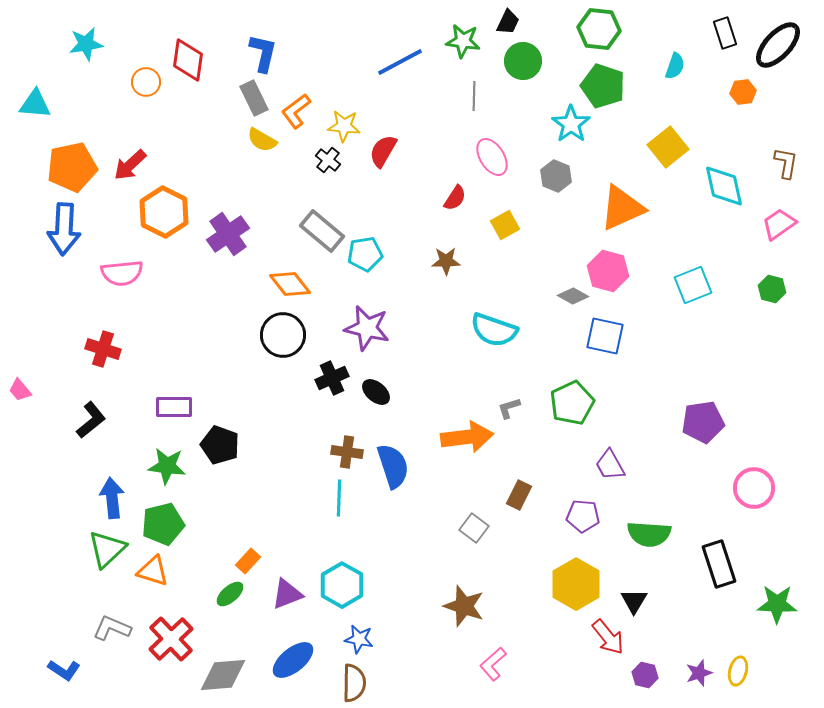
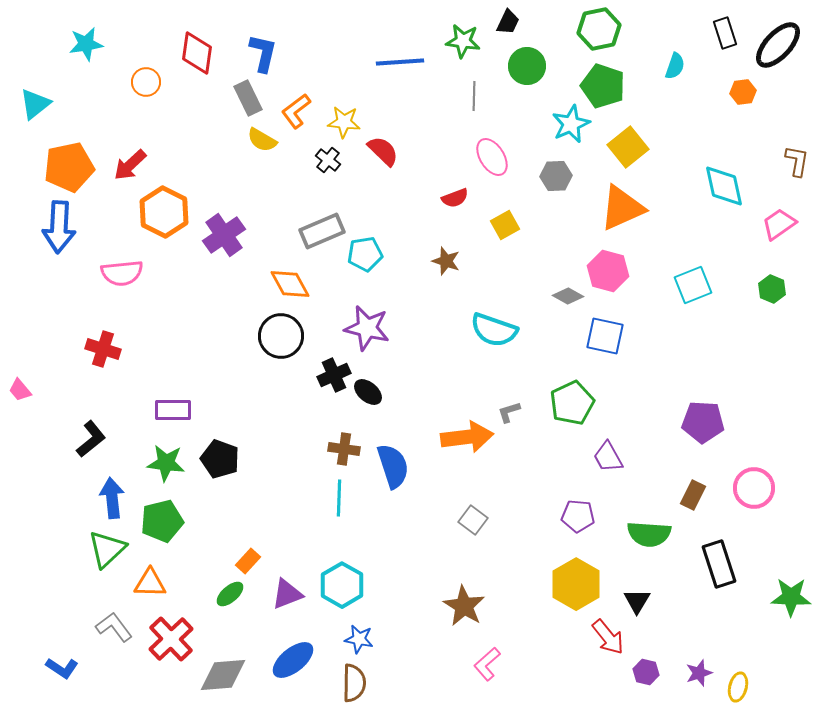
green hexagon at (599, 29): rotated 18 degrees counterclockwise
red diamond at (188, 60): moved 9 px right, 7 px up
green circle at (523, 61): moved 4 px right, 5 px down
blue line at (400, 62): rotated 24 degrees clockwise
gray rectangle at (254, 98): moved 6 px left
cyan triangle at (35, 104): rotated 44 degrees counterclockwise
cyan star at (571, 124): rotated 12 degrees clockwise
yellow star at (344, 126): moved 4 px up
yellow square at (668, 147): moved 40 px left
red semicircle at (383, 151): rotated 104 degrees clockwise
brown L-shape at (786, 163): moved 11 px right, 2 px up
orange pentagon at (72, 167): moved 3 px left
gray hexagon at (556, 176): rotated 24 degrees counterclockwise
red semicircle at (455, 198): rotated 36 degrees clockwise
blue arrow at (64, 229): moved 5 px left, 2 px up
gray rectangle at (322, 231): rotated 63 degrees counterclockwise
purple cross at (228, 234): moved 4 px left, 1 px down
brown star at (446, 261): rotated 20 degrees clockwise
orange diamond at (290, 284): rotated 9 degrees clockwise
green hexagon at (772, 289): rotated 8 degrees clockwise
gray diamond at (573, 296): moved 5 px left
black circle at (283, 335): moved 2 px left, 1 px down
black cross at (332, 378): moved 2 px right, 3 px up
black ellipse at (376, 392): moved 8 px left
purple rectangle at (174, 407): moved 1 px left, 3 px down
gray L-shape at (509, 408): moved 4 px down
black L-shape at (91, 420): moved 19 px down
purple pentagon at (703, 422): rotated 12 degrees clockwise
black pentagon at (220, 445): moved 14 px down
brown cross at (347, 452): moved 3 px left, 3 px up
purple trapezoid at (610, 465): moved 2 px left, 8 px up
green star at (167, 466): moved 1 px left, 3 px up
brown rectangle at (519, 495): moved 174 px right
purple pentagon at (583, 516): moved 5 px left
green pentagon at (163, 524): moved 1 px left, 3 px up
gray square at (474, 528): moved 1 px left, 8 px up
orange triangle at (153, 571): moved 3 px left, 12 px down; rotated 16 degrees counterclockwise
black triangle at (634, 601): moved 3 px right
green star at (777, 604): moved 14 px right, 7 px up
brown star at (464, 606): rotated 12 degrees clockwise
gray L-shape at (112, 628): moved 2 px right, 1 px up; rotated 30 degrees clockwise
pink L-shape at (493, 664): moved 6 px left
blue L-shape at (64, 670): moved 2 px left, 2 px up
yellow ellipse at (738, 671): moved 16 px down
purple hexagon at (645, 675): moved 1 px right, 3 px up
